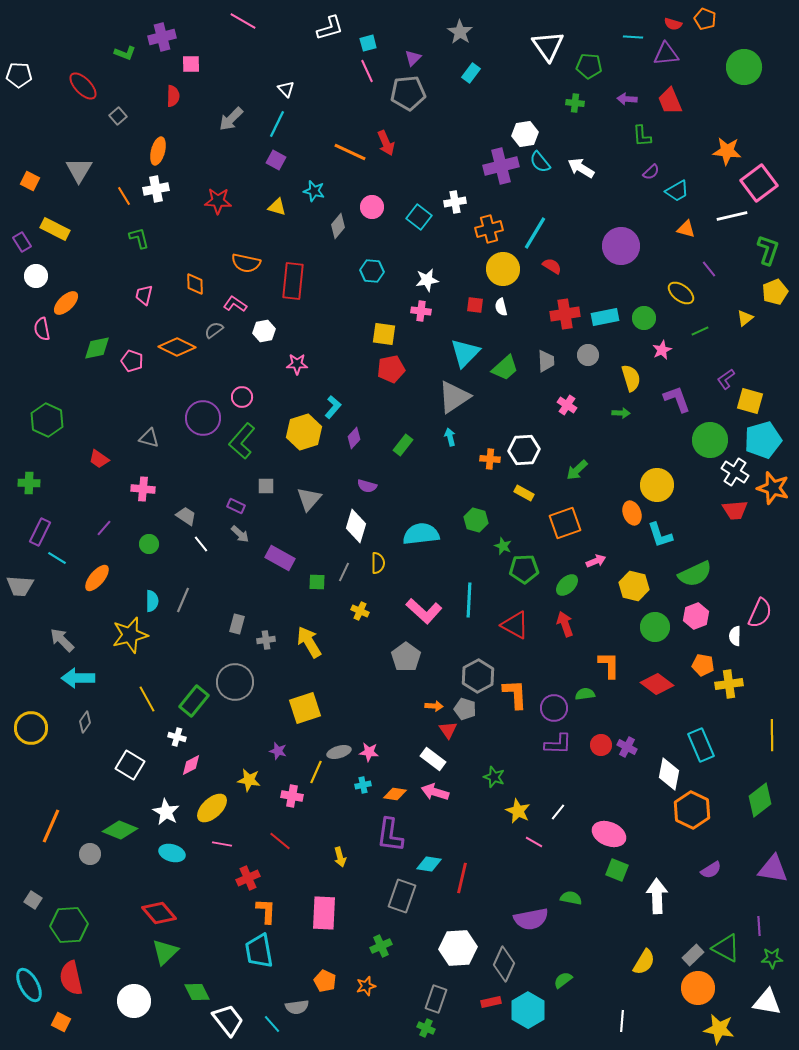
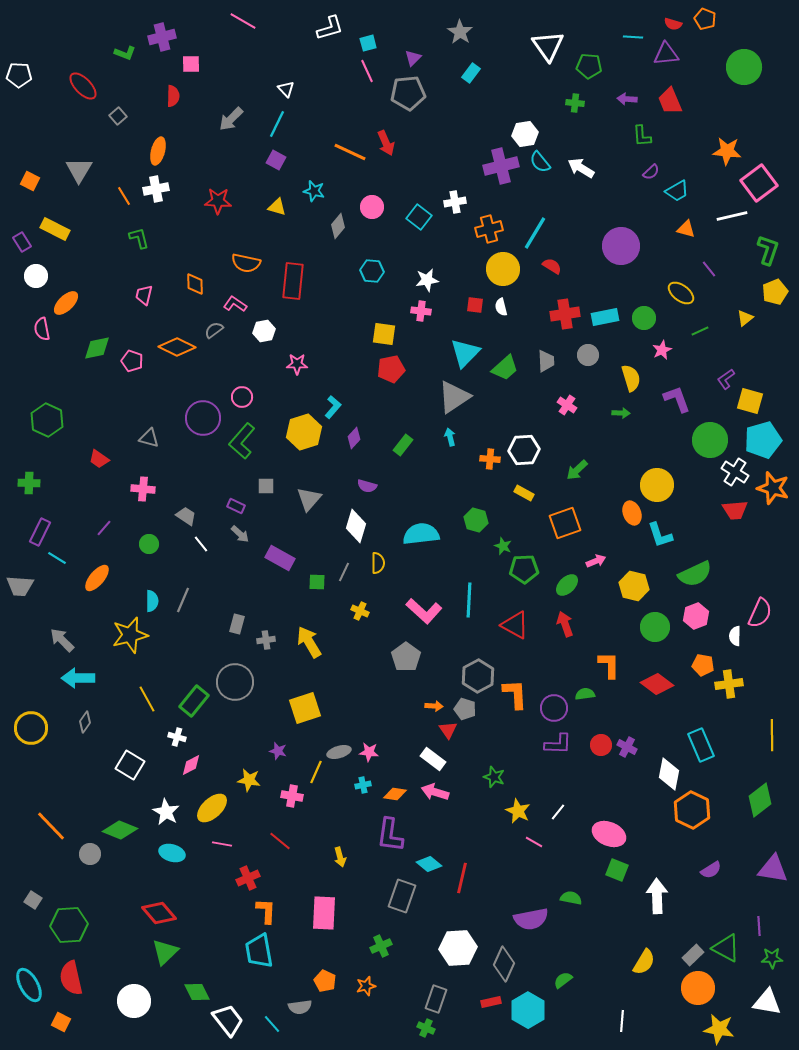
orange line at (51, 826): rotated 68 degrees counterclockwise
cyan diamond at (429, 864): rotated 30 degrees clockwise
gray semicircle at (297, 1007): moved 3 px right
